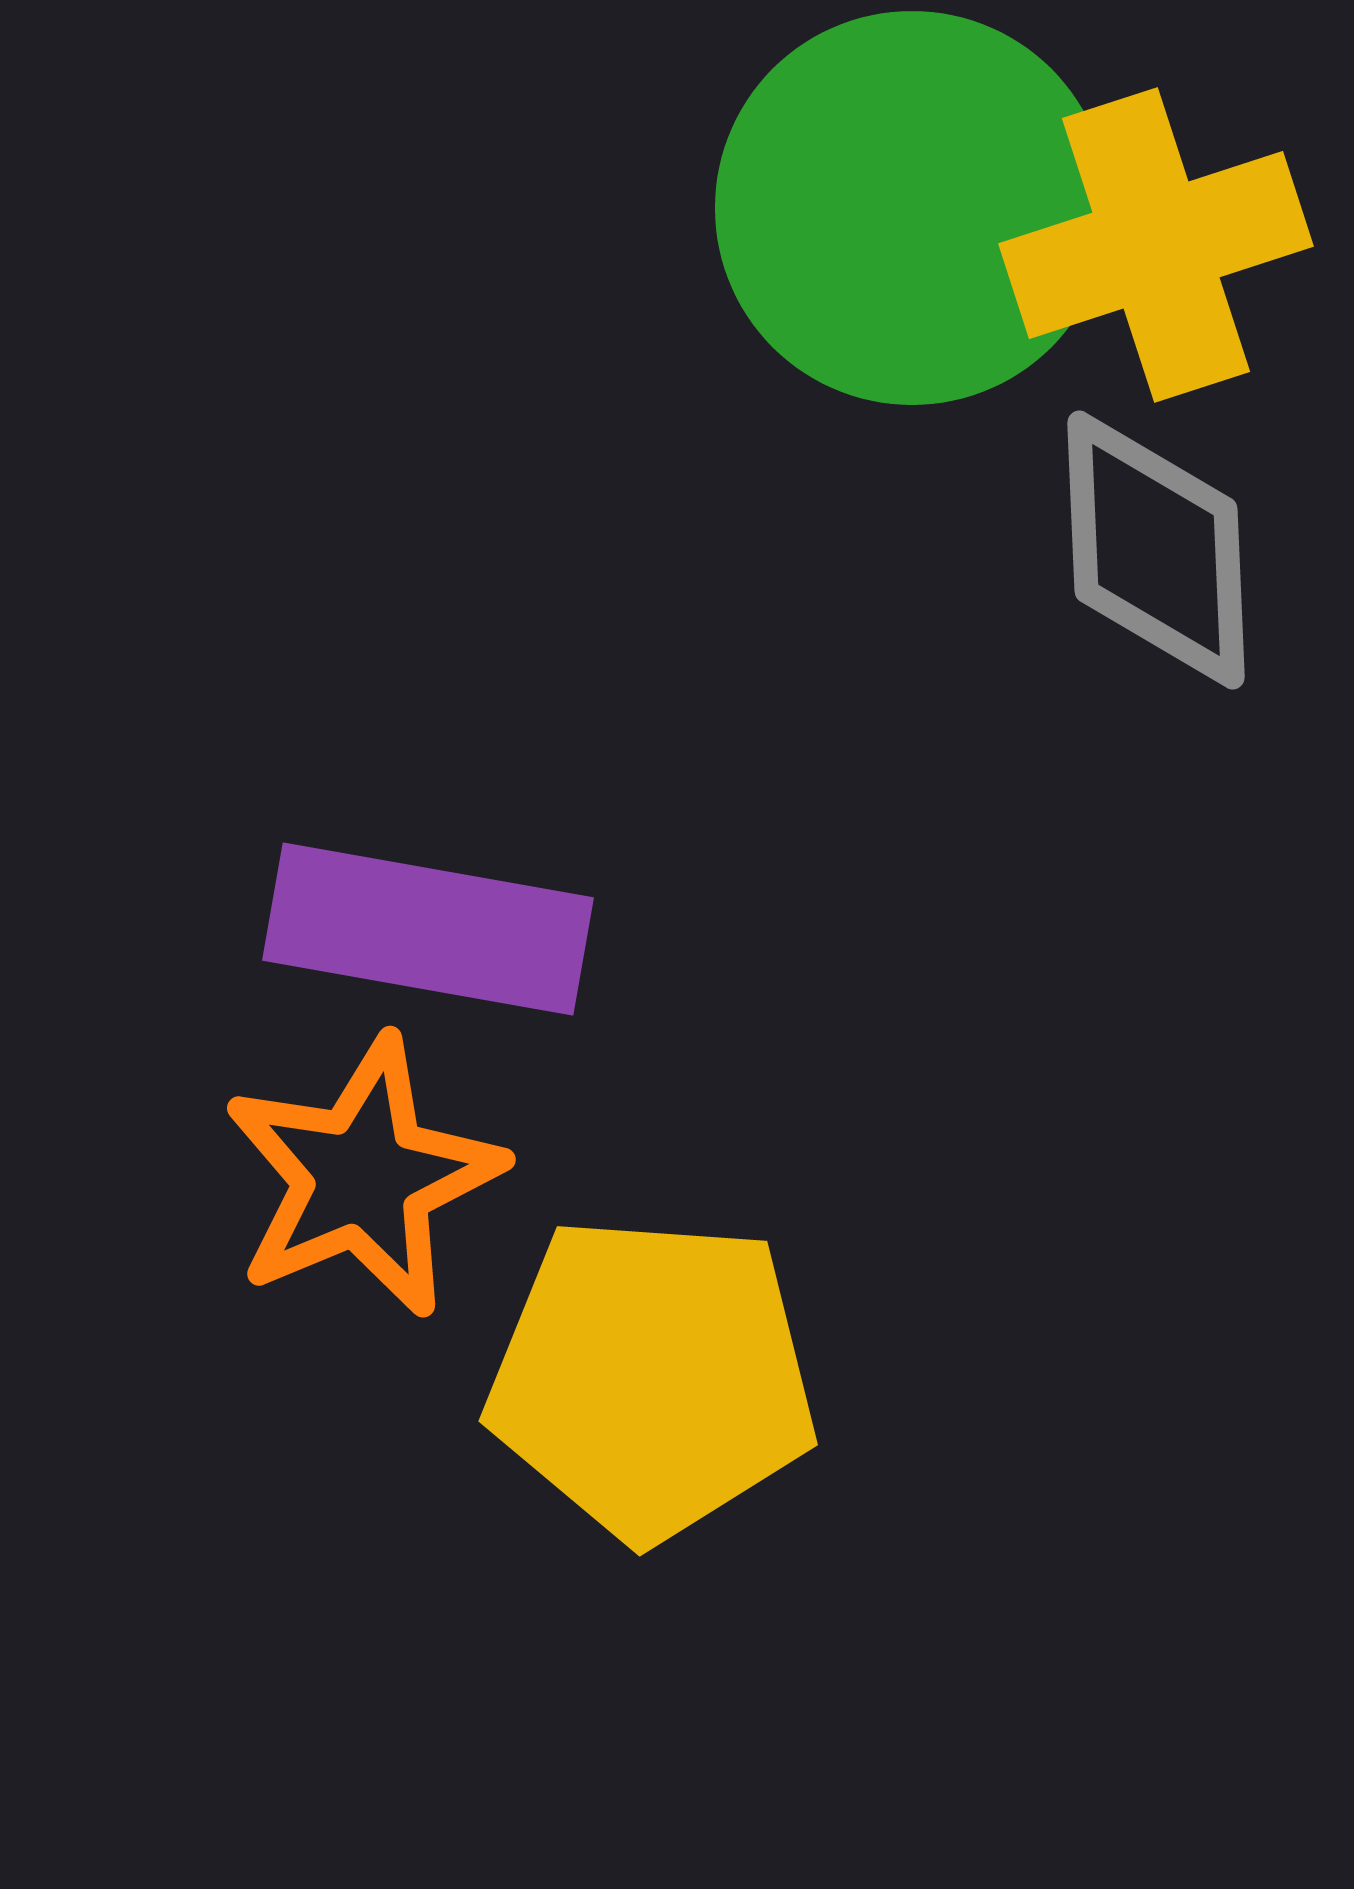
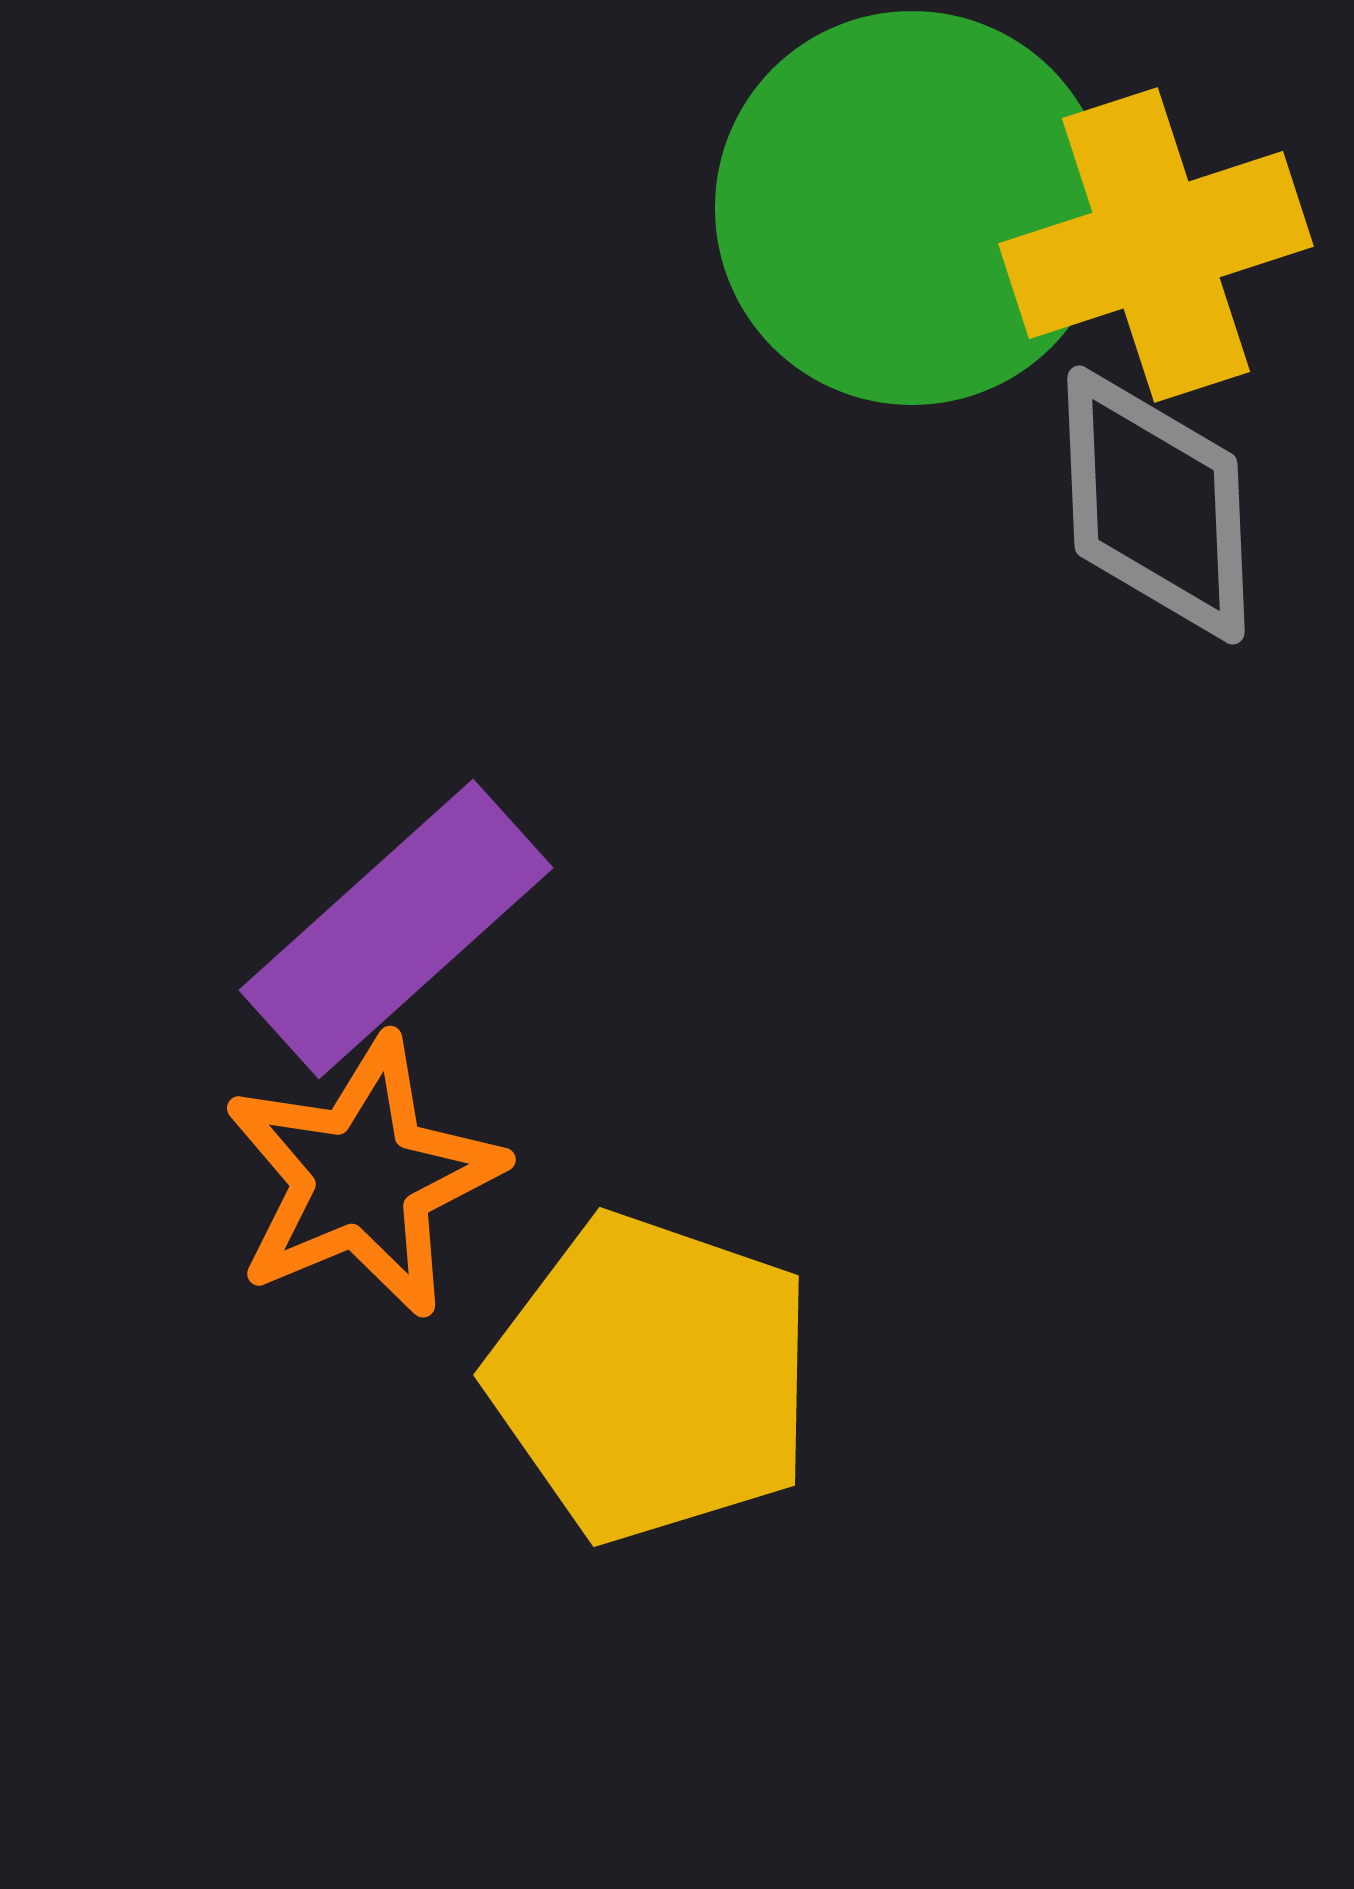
gray diamond: moved 45 px up
purple rectangle: moved 32 px left; rotated 52 degrees counterclockwise
yellow pentagon: rotated 15 degrees clockwise
